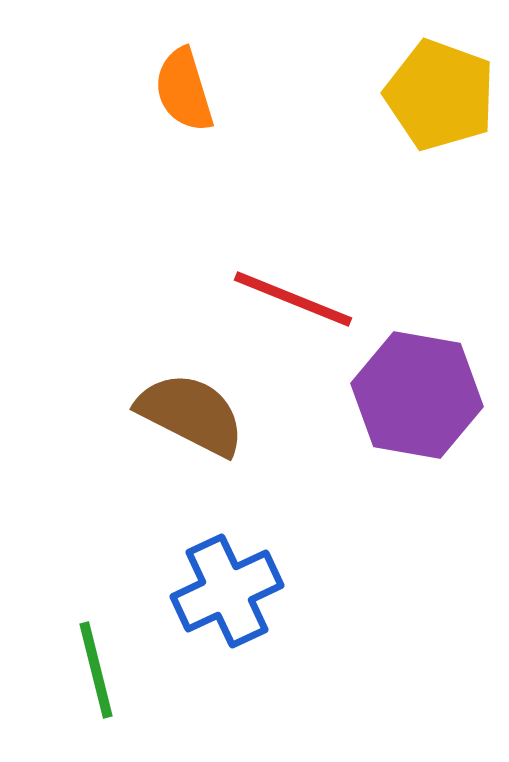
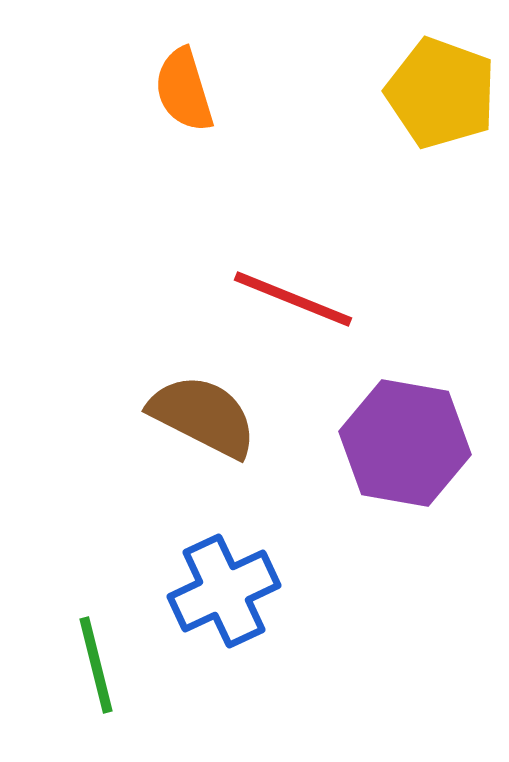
yellow pentagon: moved 1 px right, 2 px up
purple hexagon: moved 12 px left, 48 px down
brown semicircle: moved 12 px right, 2 px down
blue cross: moved 3 px left
green line: moved 5 px up
